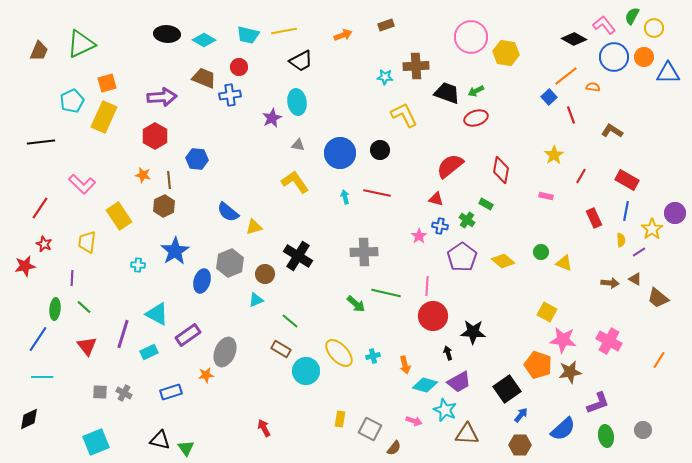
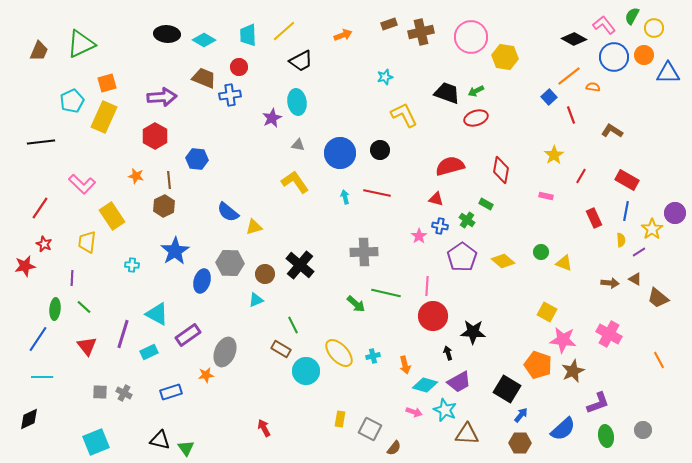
brown rectangle at (386, 25): moved 3 px right, 1 px up
yellow line at (284, 31): rotated 30 degrees counterclockwise
cyan trapezoid at (248, 35): rotated 75 degrees clockwise
yellow hexagon at (506, 53): moved 1 px left, 4 px down
orange circle at (644, 57): moved 2 px up
brown cross at (416, 66): moved 5 px right, 34 px up; rotated 10 degrees counterclockwise
orange line at (566, 76): moved 3 px right
cyan star at (385, 77): rotated 21 degrees counterclockwise
red semicircle at (450, 166): rotated 24 degrees clockwise
orange star at (143, 175): moved 7 px left, 1 px down
yellow rectangle at (119, 216): moved 7 px left
black cross at (298, 256): moved 2 px right, 9 px down; rotated 8 degrees clockwise
gray hexagon at (230, 263): rotated 24 degrees clockwise
cyan cross at (138, 265): moved 6 px left
green line at (290, 321): moved 3 px right, 4 px down; rotated 24 degrees clockwise
pink cross at (609, 341): moved 7 px up
orange line at (659, 360): rotated 60 degrees counterclockwise
brown star at (570, 372): moved 3 px right, 1 px up; rotated 15 degrees counterclockwise
black square at (507, 389): rotated 24 degrees counterclockwise
pink arrow at (414, 421): moved 9 px up
brown hexagon at (520, 445): moved 2 px up
